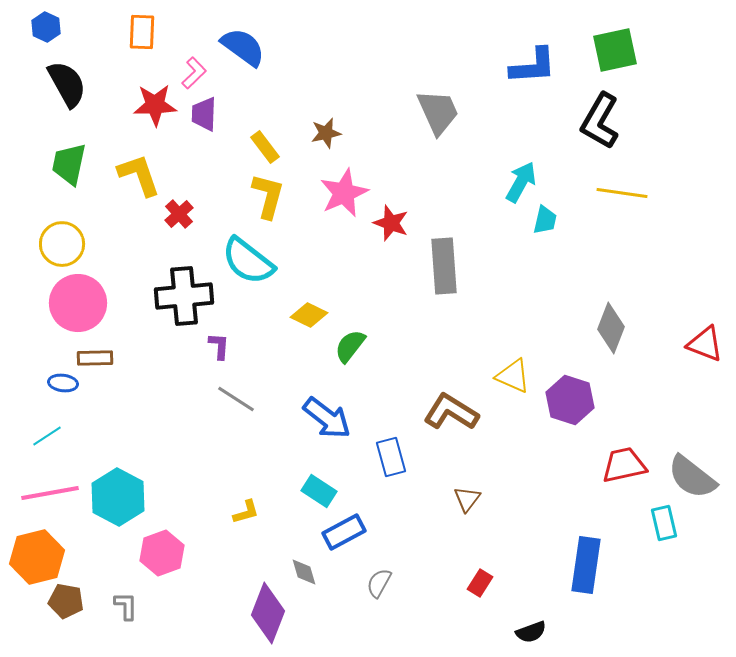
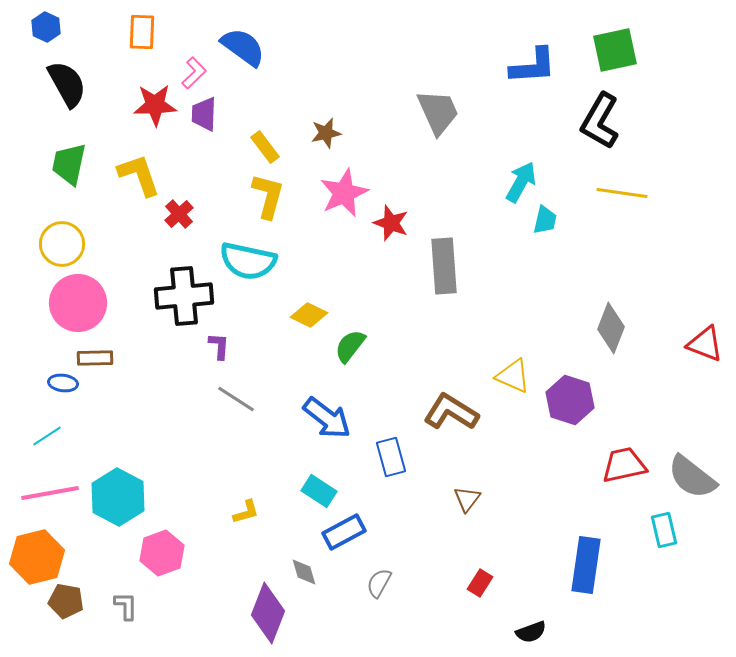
cyan semicircle at (248, 261): rotated 26 degrees counterclockwise
cyan rectangle at (664, 523): moved 7 px down
